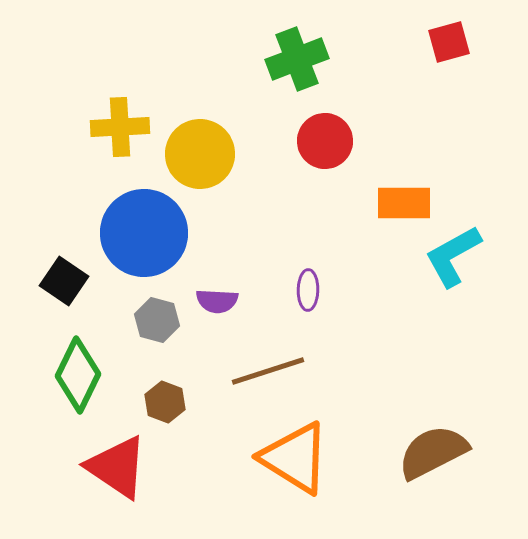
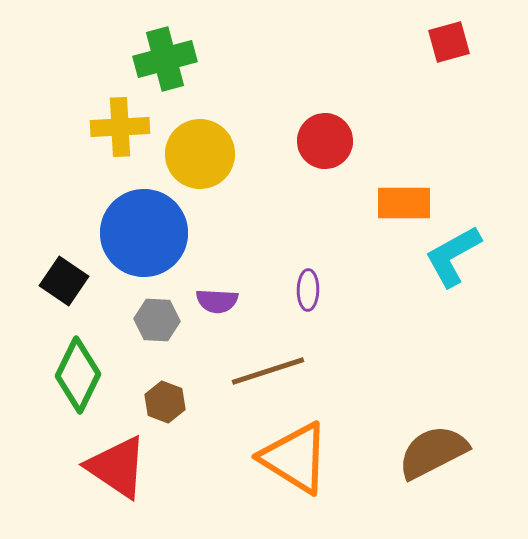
green cross: moved 132 px left; rotated 6 degrees clockwise
gray hexagon: rotated 12 degrees counterclockwise
